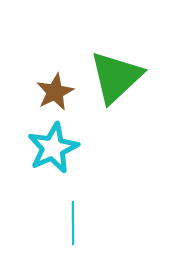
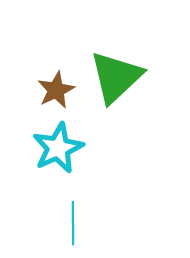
brown star: moved 1 px right, 2 px up
cyan star: moved 5 px right
